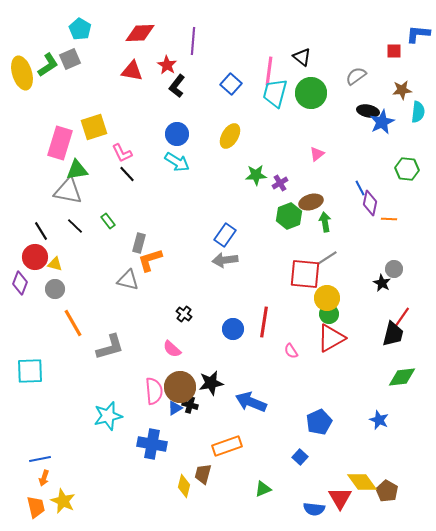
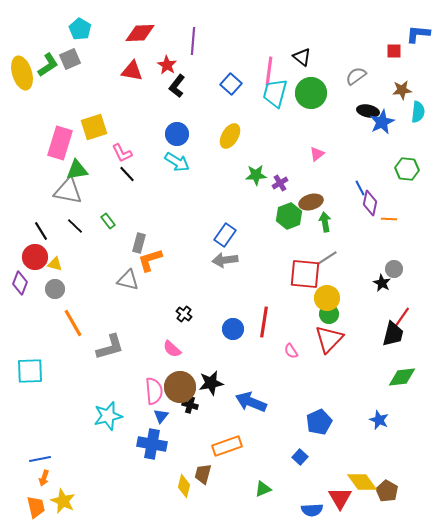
red triangle at (331, 338): moved 2 px left, 1 px down; rotated 16 degrees counterclockwise
blue triangle at (175, 408): moved 14 px left, 8 px down; rotated 21 degrees counterclockwise
blue semicircle at (314, 509): moved 2 px left, 1 px down; rotated 10 degrees counterclockwise
